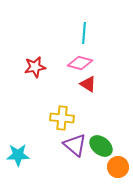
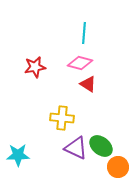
purple triangle: moved 1 px right, 3 px down; rotated 15 degrees counterclockwise
